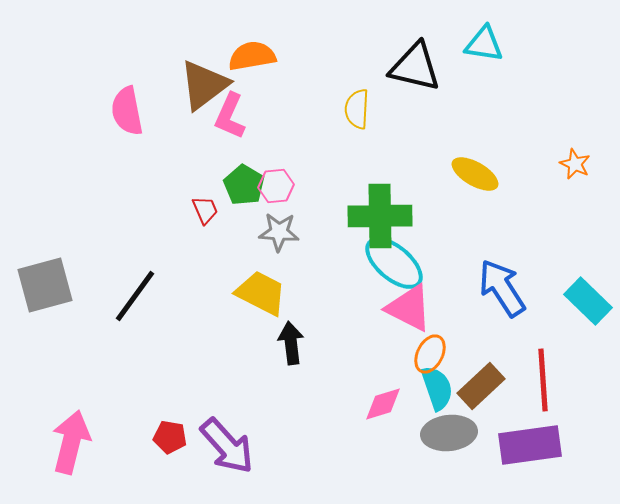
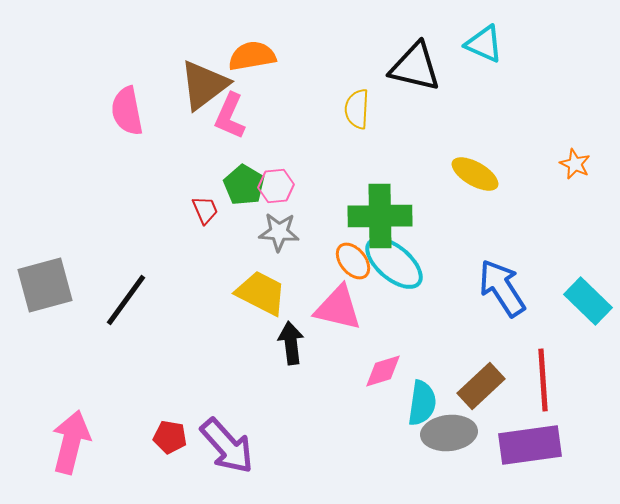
cyan triangle: rotated 15 degrees clockwise
black line: moved 9 px left, 4 px down
pink triangle: moved 71 px left; rotated 14 degrees counterclockwise
orange ellipse: moved 77 px left, 93 px up; rotated 66 degrees counterclockwise
cyan semicircle: moved 15 px left, 15 px down; rotated 27 degrees clockwise
pink diamond: moved 33 px up
